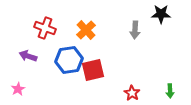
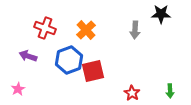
blue hexagon: rotated 12 degrees counterclockwise
red square: moved 1 px down
